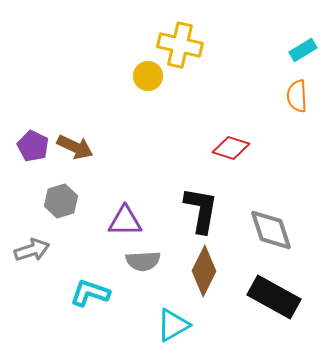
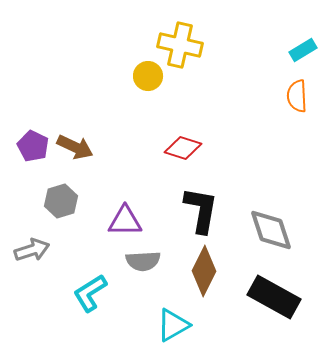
red diamond: moved 48 px left
cyan L-shape: rotated 51 degrees counterclockwise
